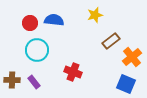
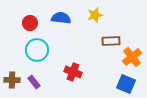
blue semicircle: moved 7 px right, 2 px up
brown rectangle: rotated 36 degrees clockwise
